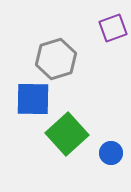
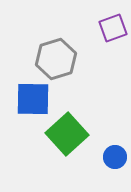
blue circle: moved 4 px right, 4 px down
